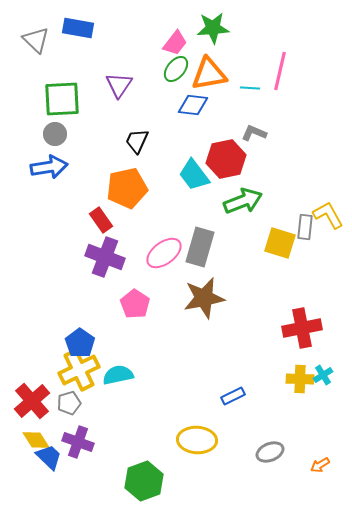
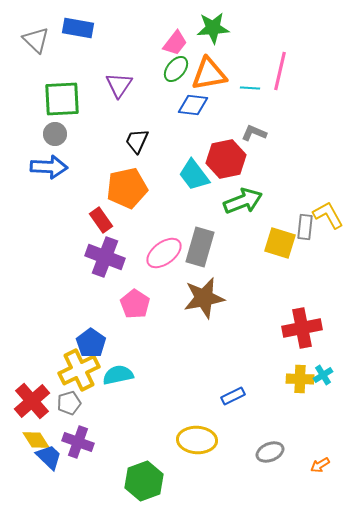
blue arrow at (49, 167): rotated 12 degrees clockwise
blue pentagon at (80, 343): moved 11 px right
